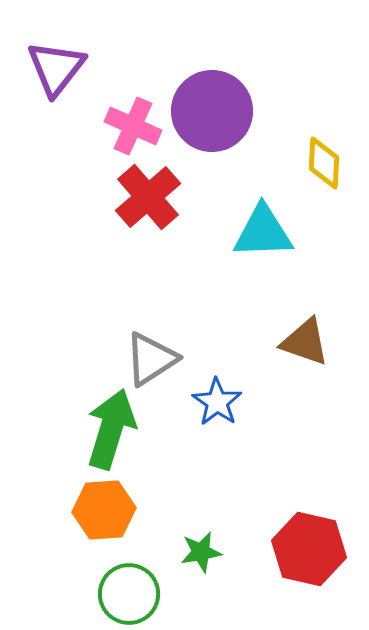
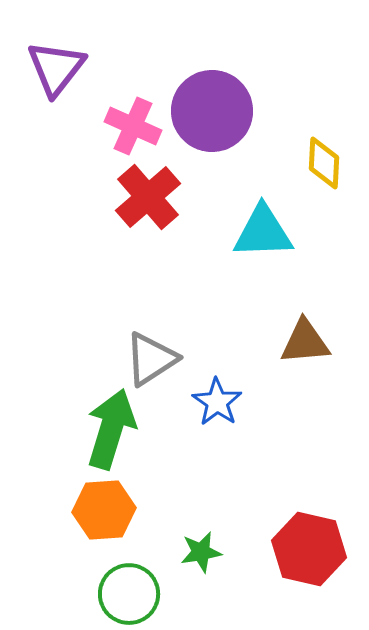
brown triangle: rotated 24 degrees counterclockwise
